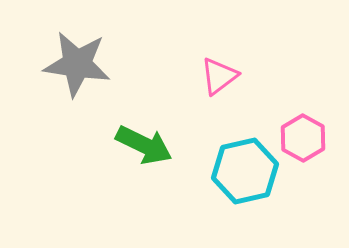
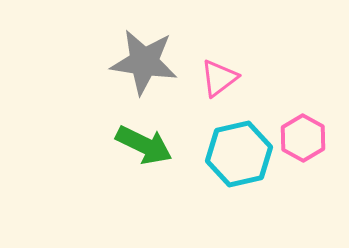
gray star: moved 67 px right, 2 px up
pink triangle: moved 2 px down
cyan hexagon: moved 6 px left, 17 px up
